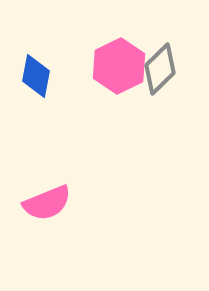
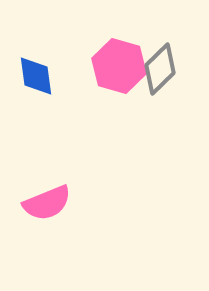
pink hexagon: rotated 18 degrees counterclockwise
blue diamond: rotated 18 degrees counterclockwise
